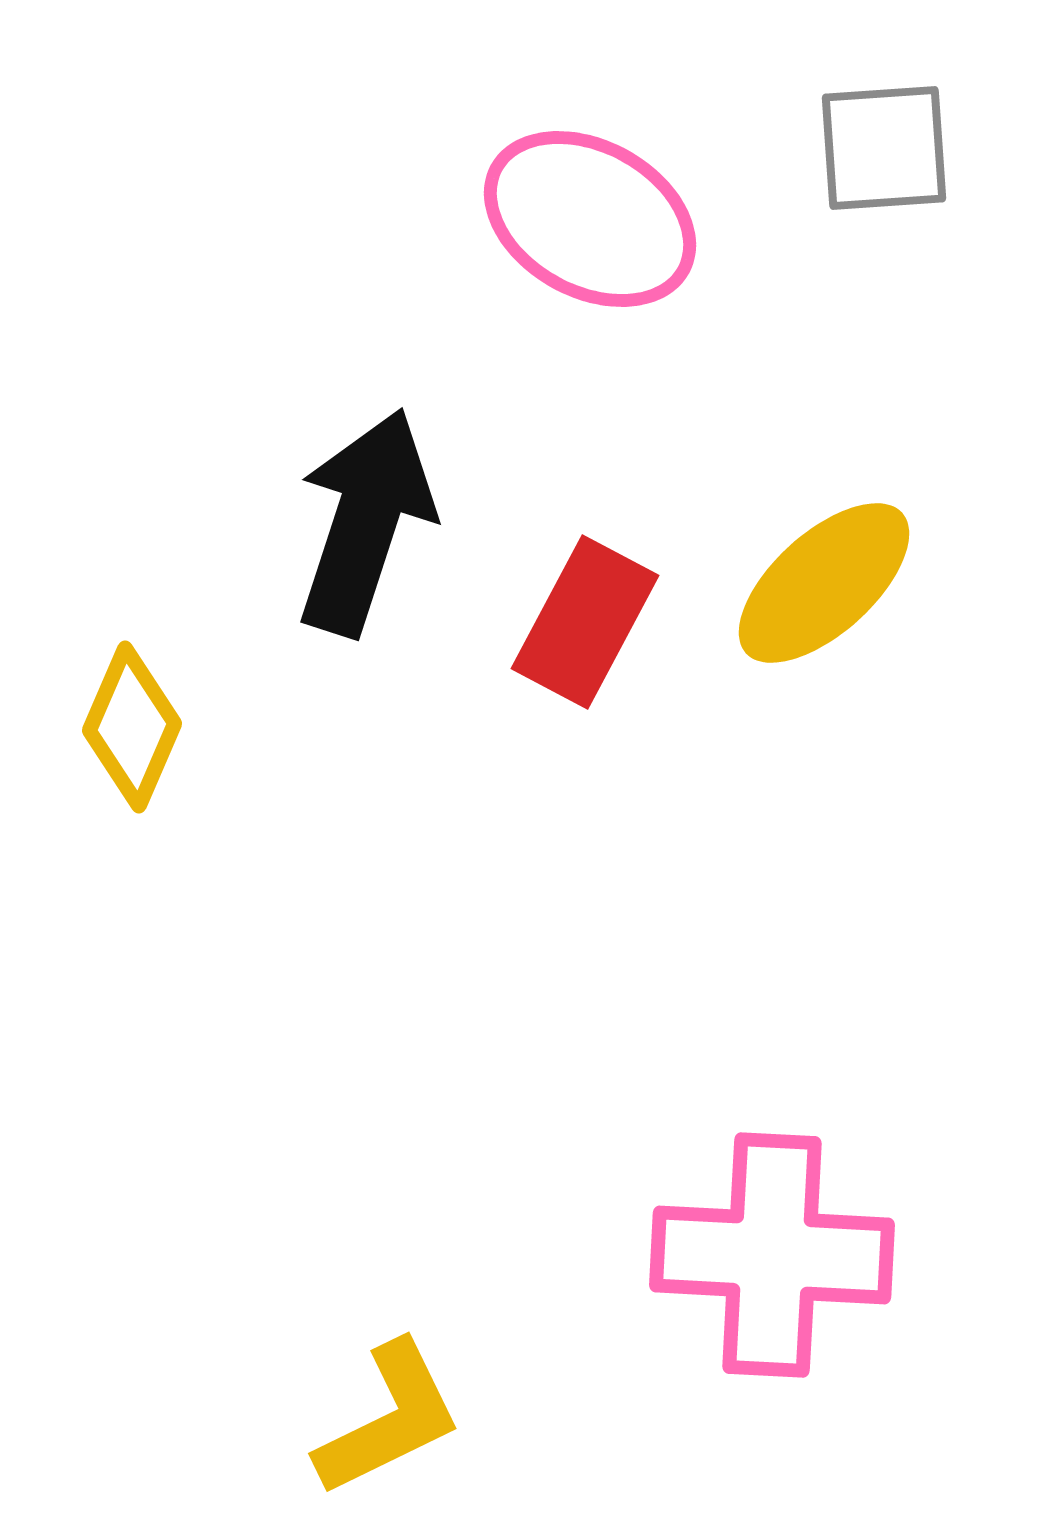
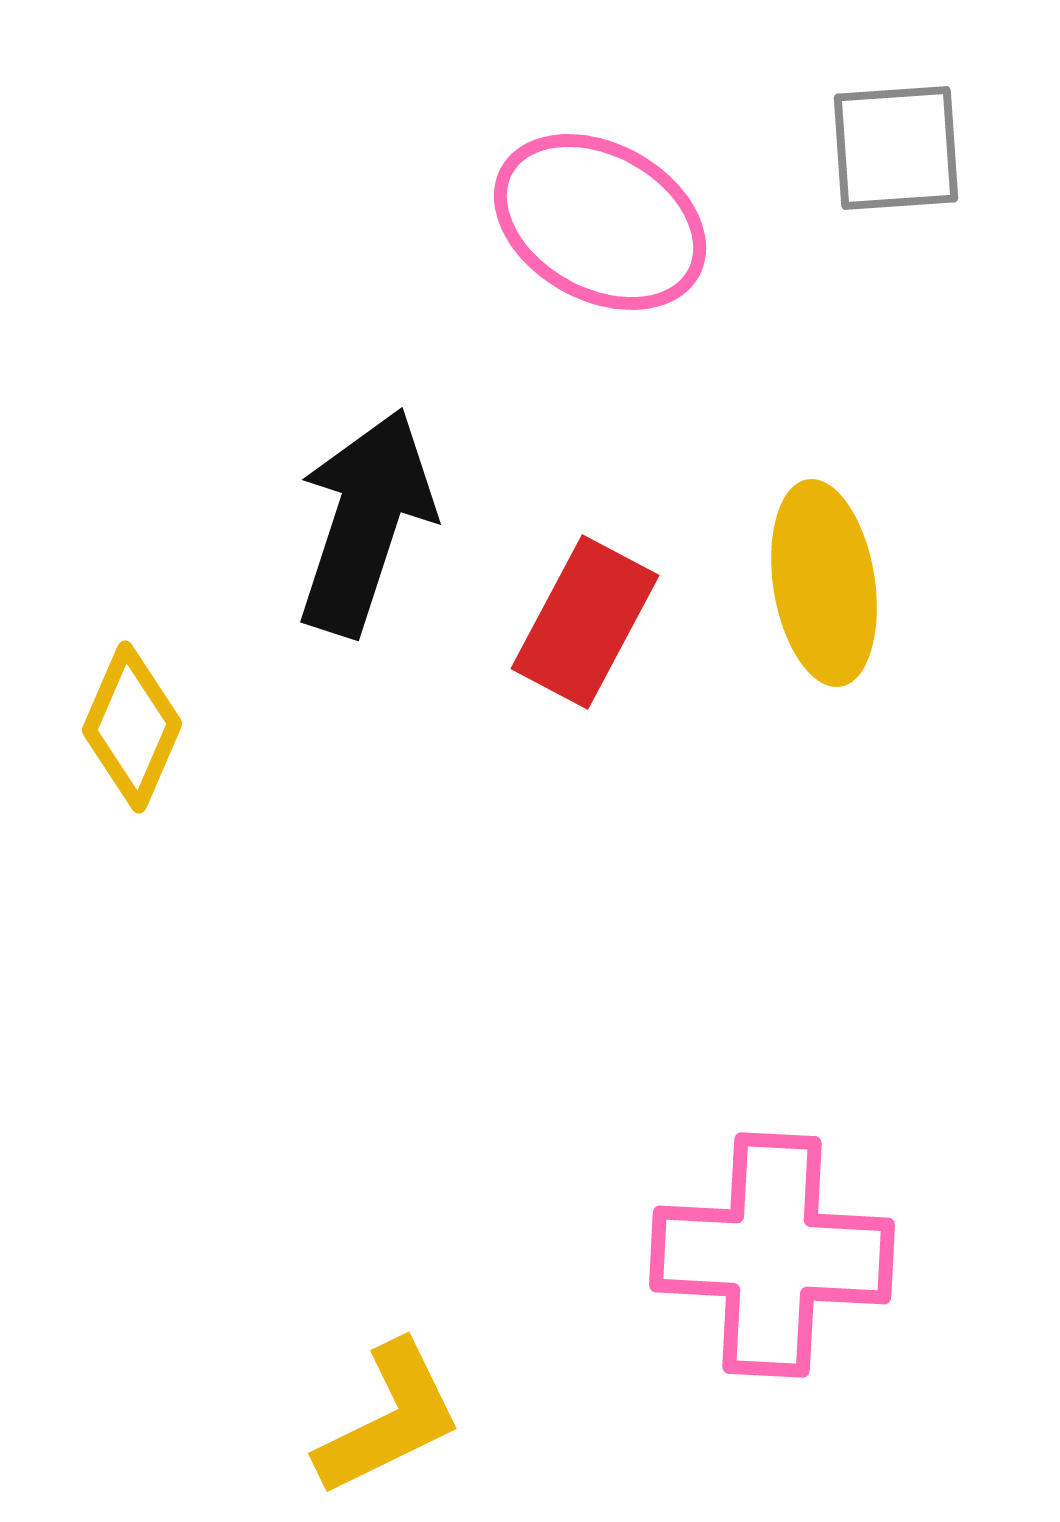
gray square: moved 12 px right
pink ellipse: moved 10 px right, 3 px down
yellow ellipse: rotated 57 degrees counterclockwise
